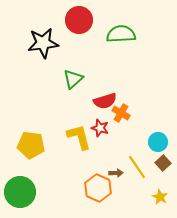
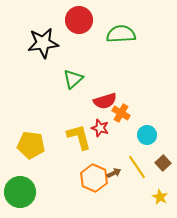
cyan circle: moved 11 px left, 7 px up
brown arrow: moved 2 px left; rotated 24 degrees counterclockwise
orange hexagon: moved 4 px left, 10 px up
